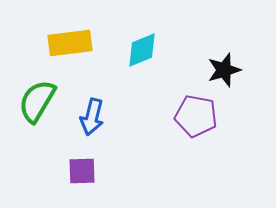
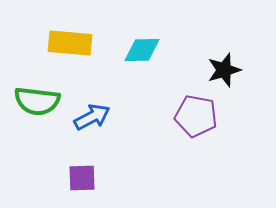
yellow rectangle: rotated 12 degrees clockwise
cyan diamond: rotated 21 degrees clockwise
green semicircle: rotated 114 degrees counterclockwise
blue arrow: rotated 132 degrees counterclockwise
purple square: moved 7 px down
